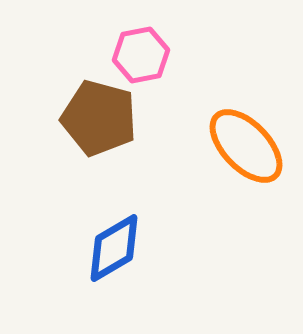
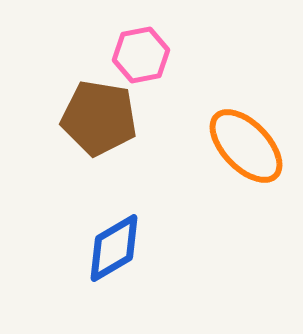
brown pentagon: rotated 6 degrees counterclockwise
